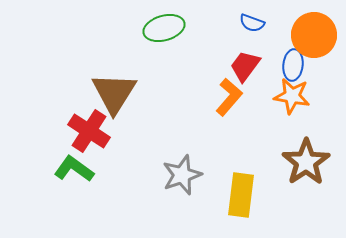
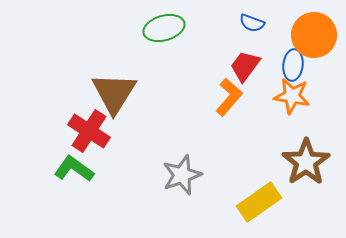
yellow rectangle: moved 18 px right, 7 px down; rotated 48 degrees clockwise
